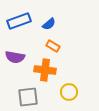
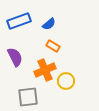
purple semicircle: rotated 126 degrees counterclockwise
orange cross: rotated 30 degrees counterclockwise
yellow circle: moved 3 px left, 11 px up
